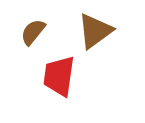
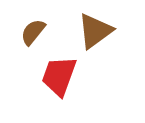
red trapezoid: rotated 12 degrees clockwise
